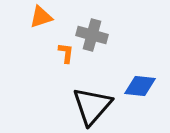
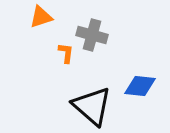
black triangle: rotated 30 degrees counterclockwise
